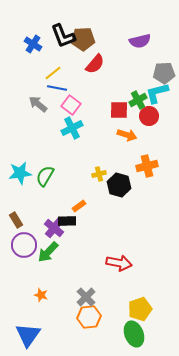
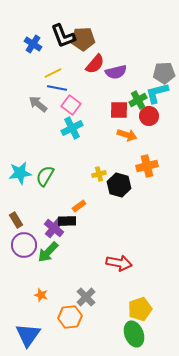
purple semicircle: moved 24 px left, 31 px down
yellow line: rotated 12 degrees clockwise
orange hexagon: moved 19 px left
